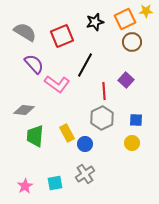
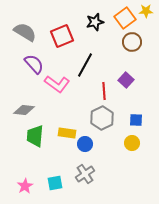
orange square: moved 1 px up; rotated 10 degrees counterclockwise
yellow rectangle: rotated 54 degrees counterclockwise
